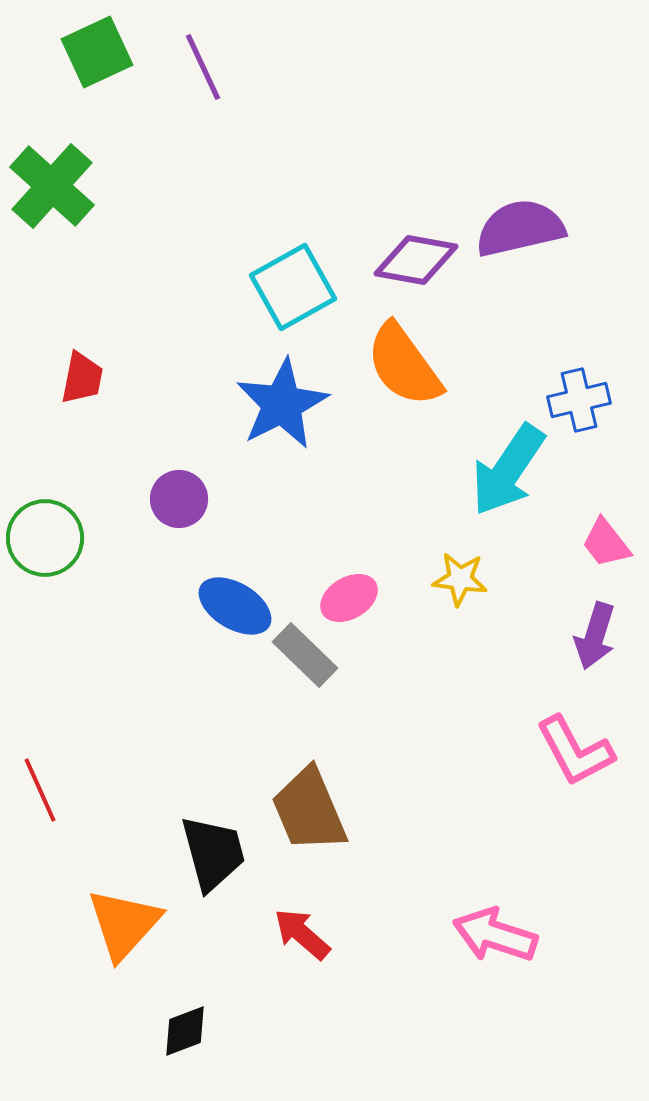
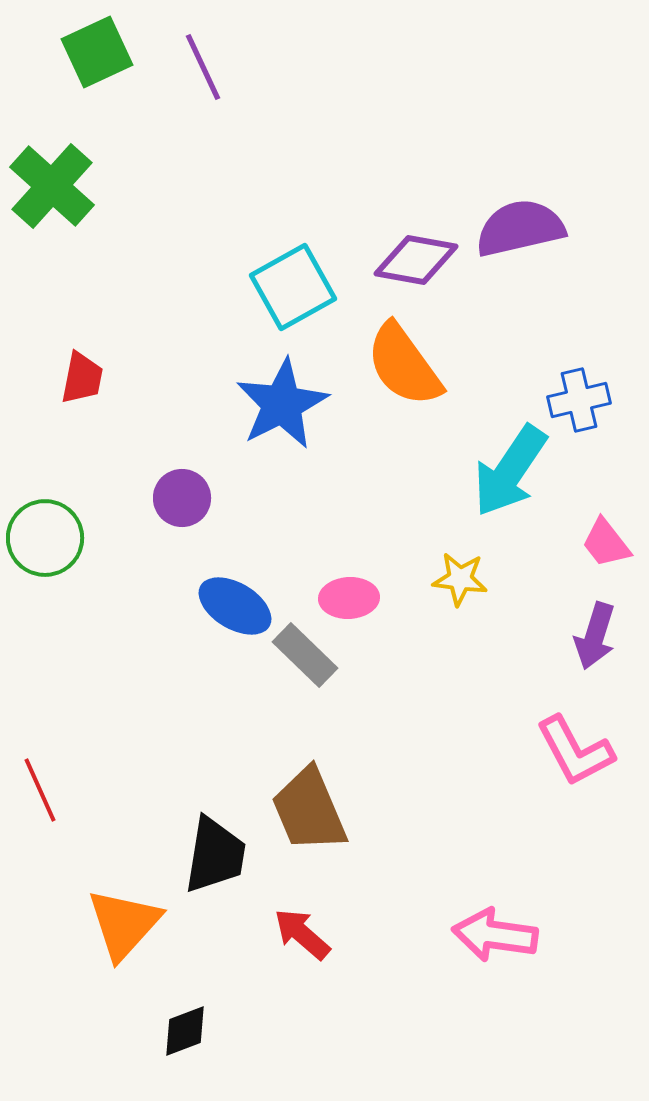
cyan arrow: moved 2 px right, 1 px down
purple circle: moved 3 px right, 1 px up
pink ellipse: rotated 28 degrees clockwise
black trapezoid: moved 2 px right, 2 px down; rotated 24 degrees clockwise
pink arrow: rotated 10 degrees counterclockwise
